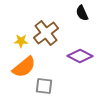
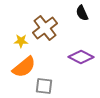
brown cross: moved 1 px left, 5 px up
purple diamond: moved 1 px right, 1 px down
